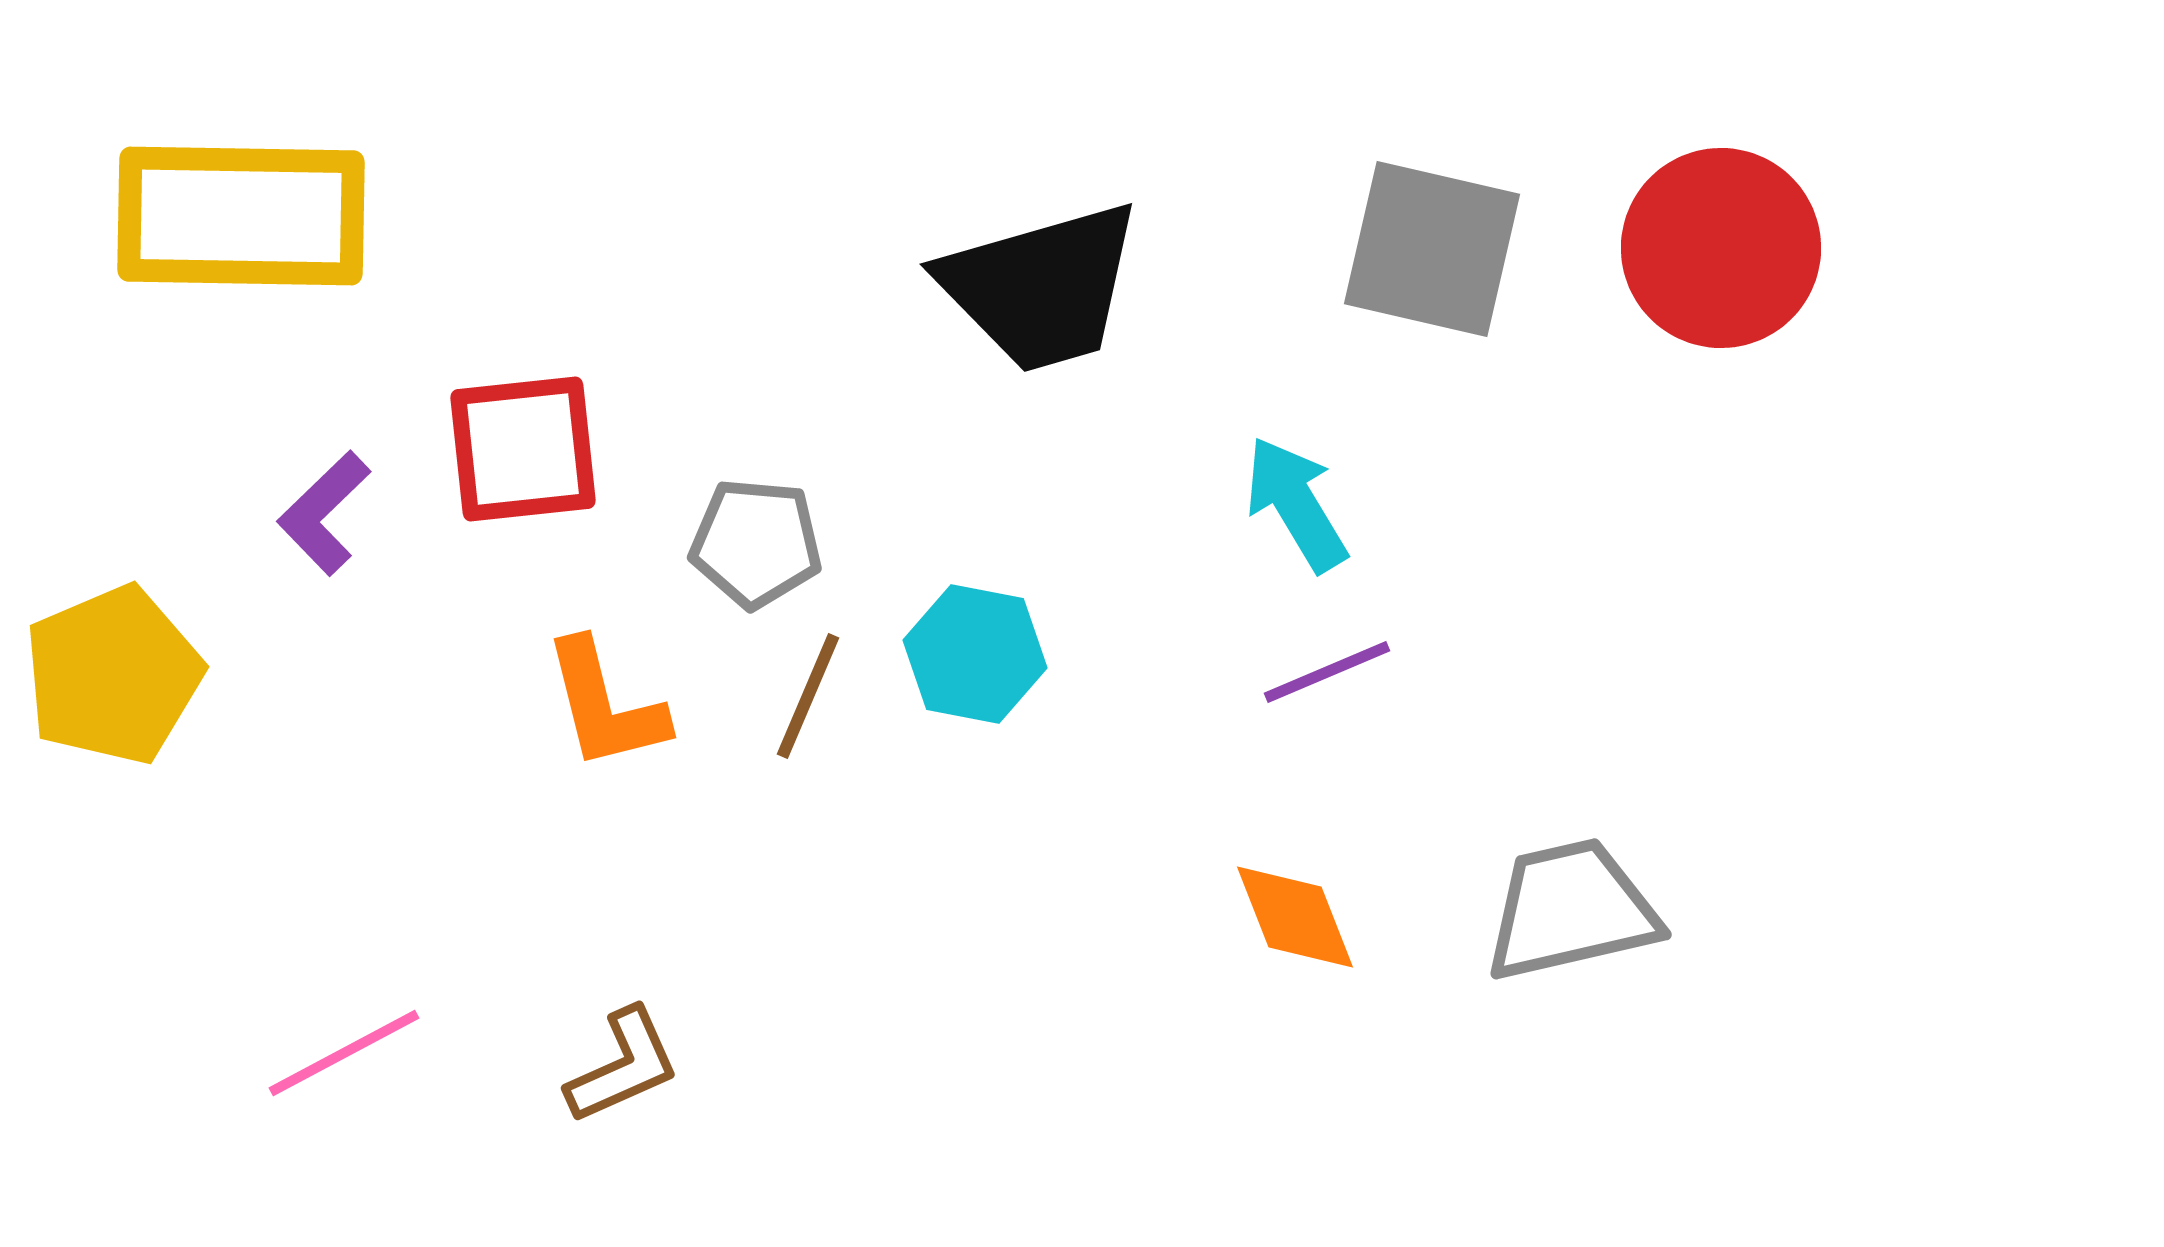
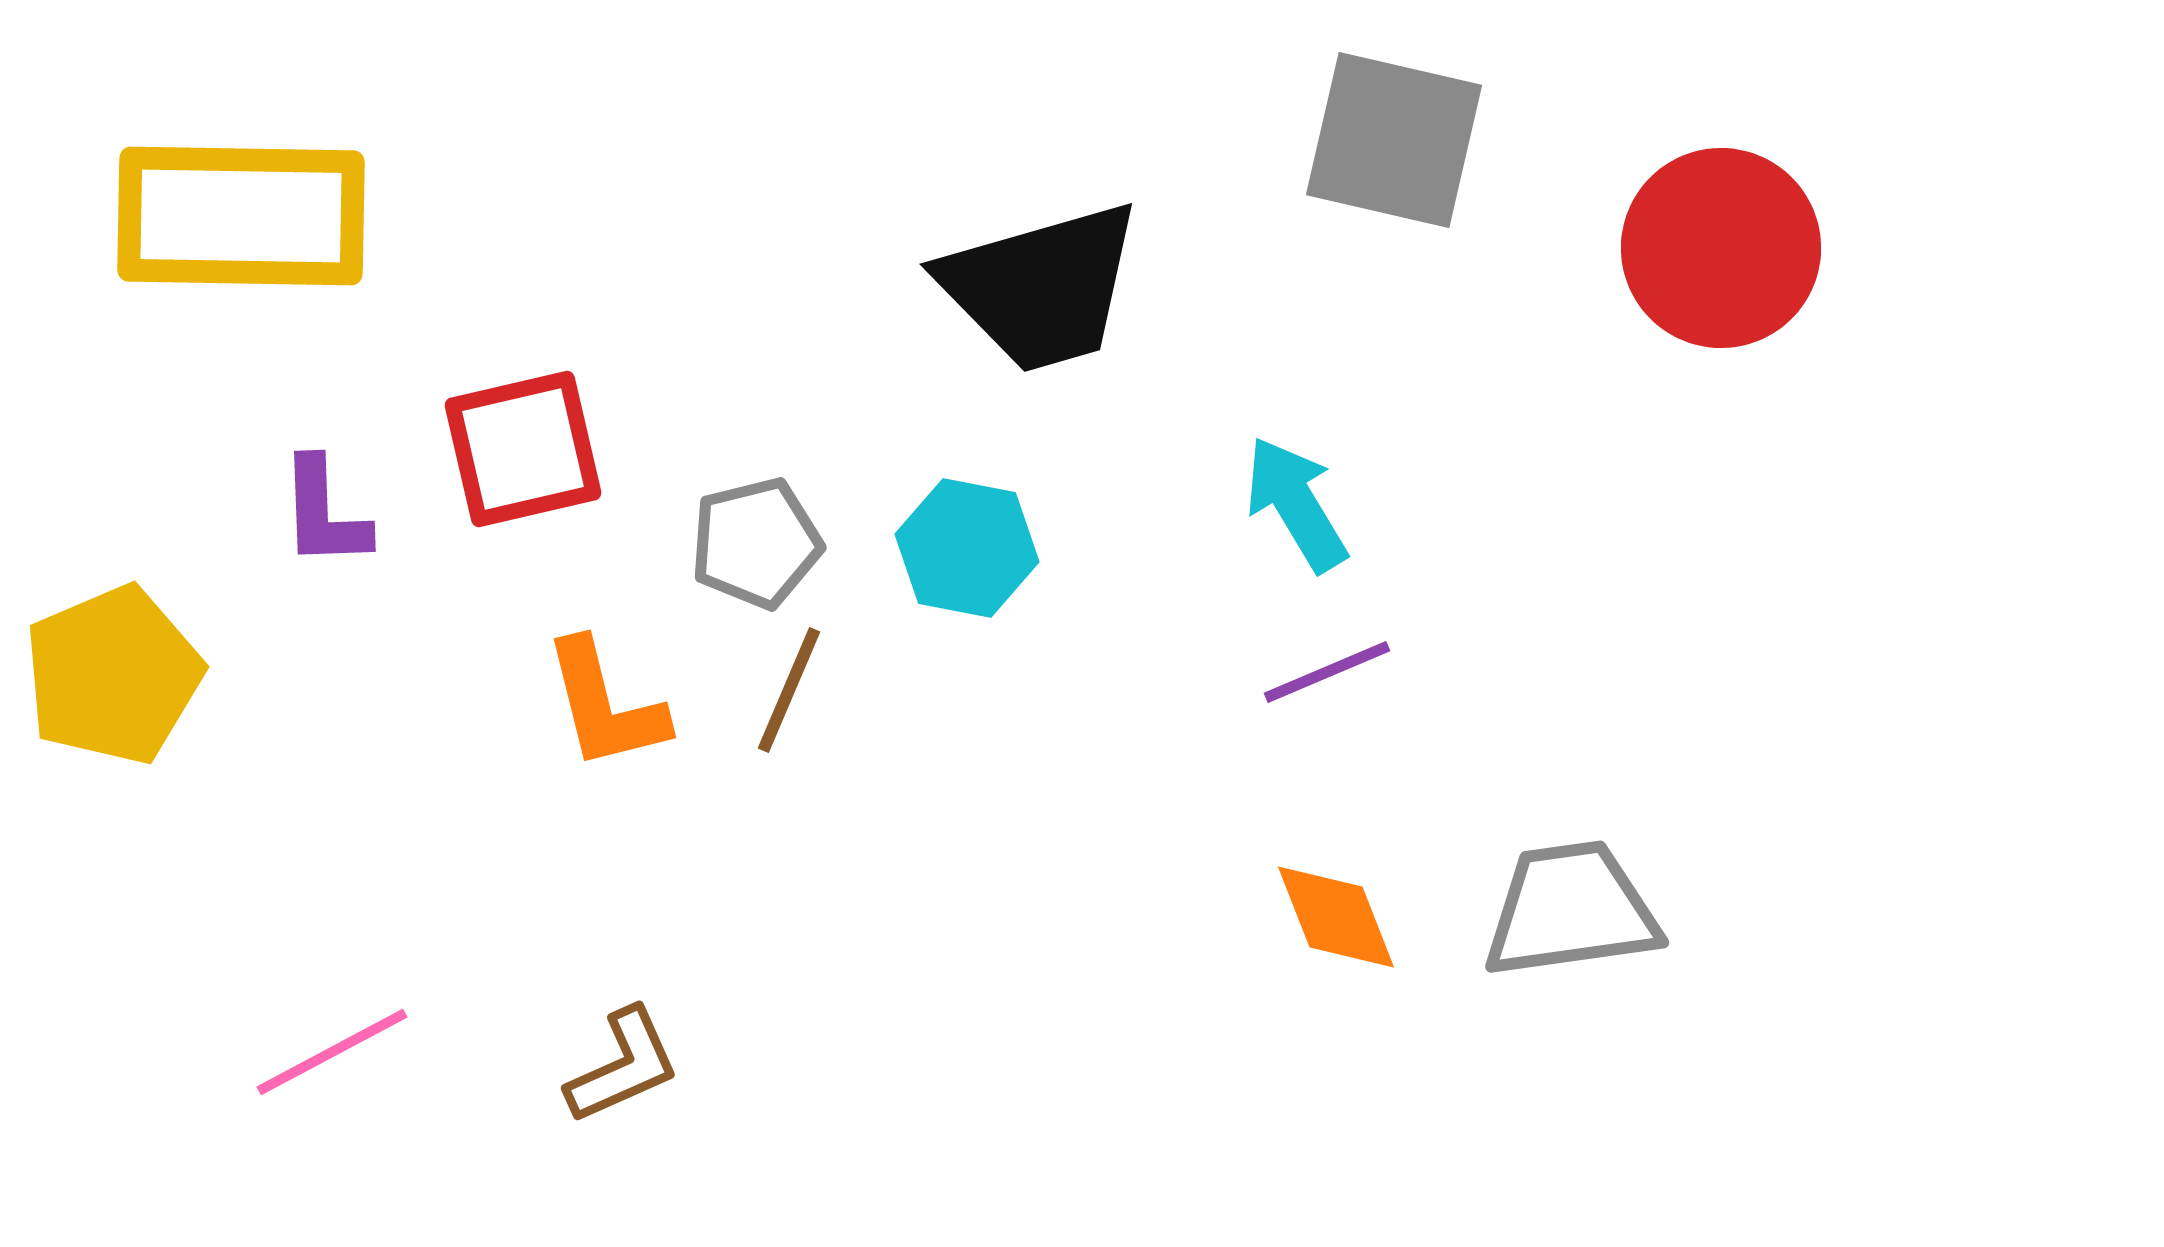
gray square: moved 38 px left, 109 px up
red square: rotated 7 degrees counterclockwise
purple L-shape: rotated 48 degrees counterclockwise
gray pentagon: rotated 19 degrees counterclockwise
cyan hexagon: moved 8 px left, 106 px up
brown line: moved 19 px left, 6 px up
gray trapezoid: rotated 5 degrees clockwise
orange diamond: moved 41 px right
pink line: moved 12 px left, 1 px up
